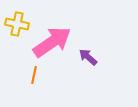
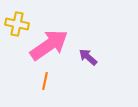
pink arrow: moved 3 px left, 3 px down
orange line: moved 11 px right, 6 px down
